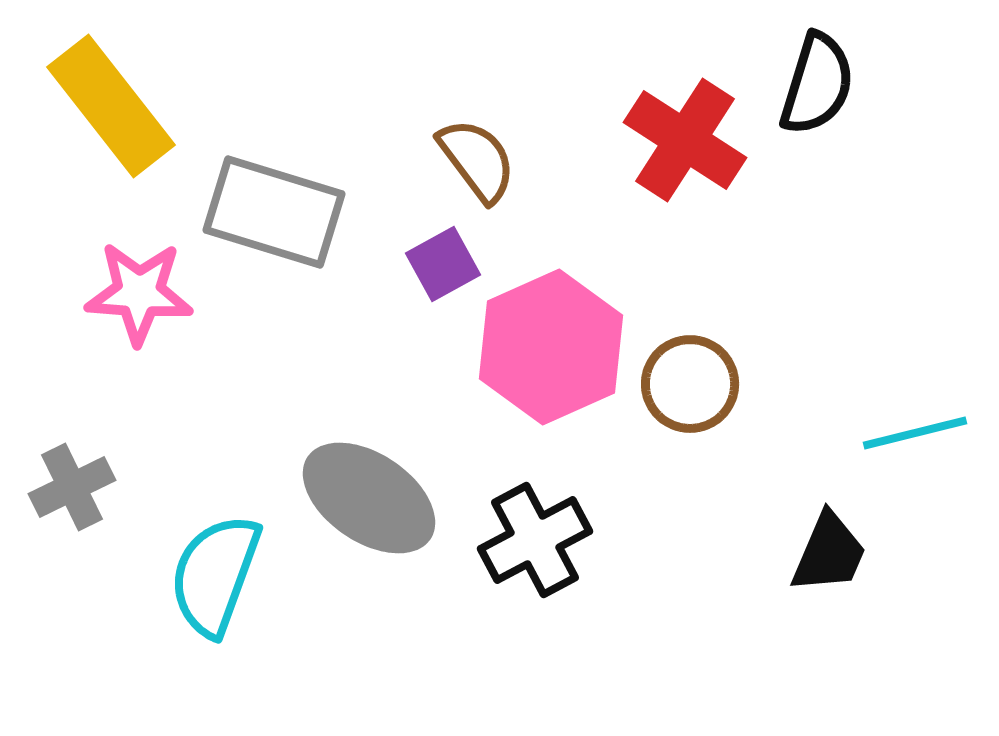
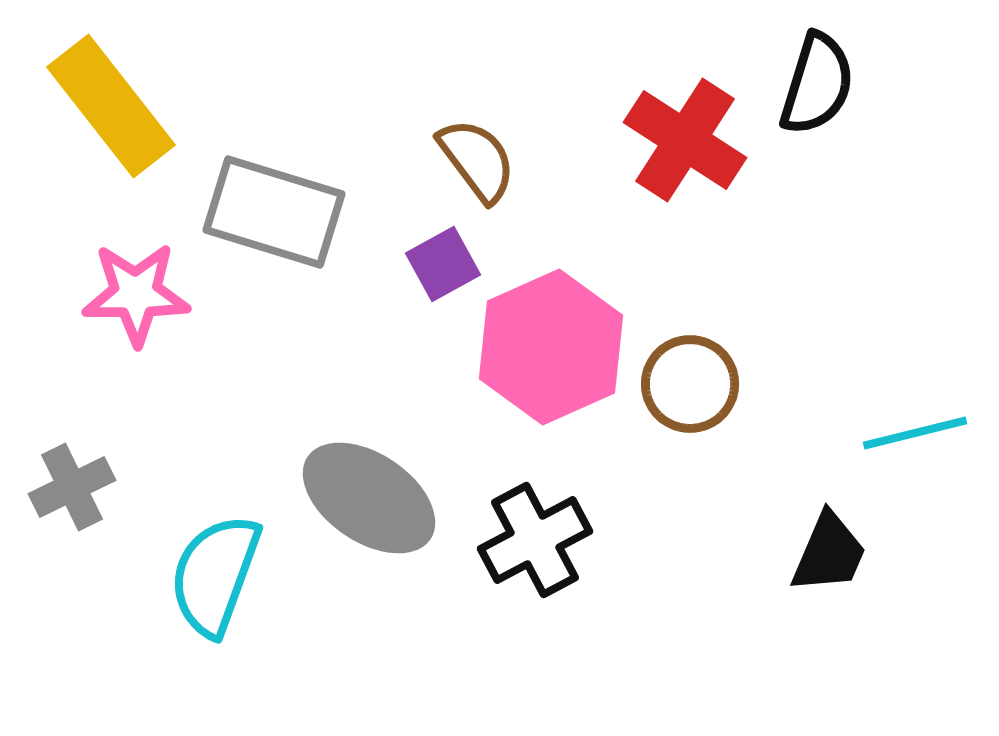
pink star: moved 3 px left, 1 px down; rotated 4 degrees counterclockwise
